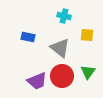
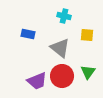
blue rectangle: moved 3 px up
